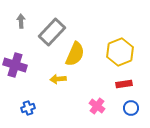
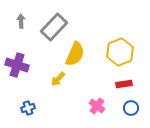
gray rectangle: moved 2 px right, 5 px up
purple cross: moved 2 px right
yellow arrow: rotated 42 degrees counterclockwise
